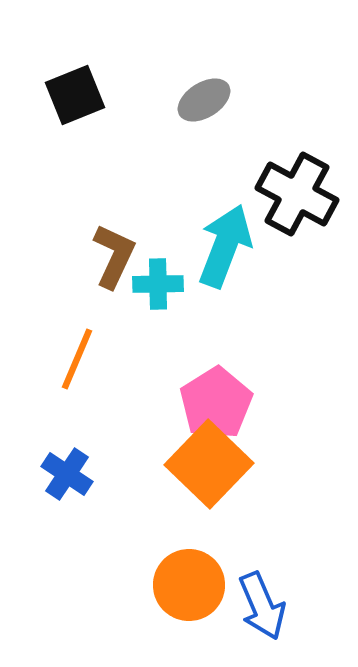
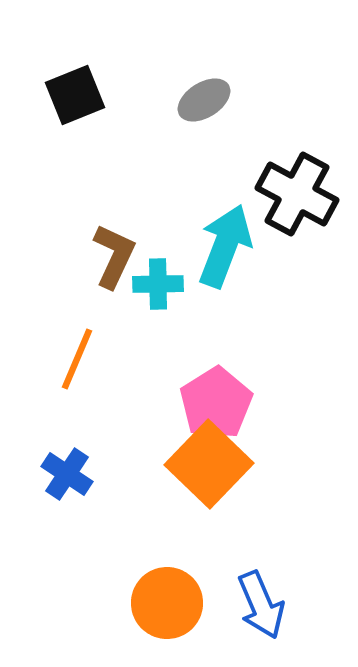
orange circle: moved 22 px left, 18 px down
blue arrow: moved 1 px left, 1 px up
